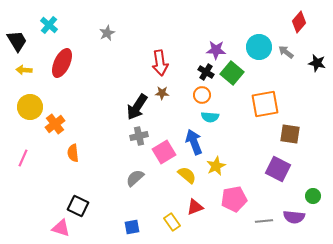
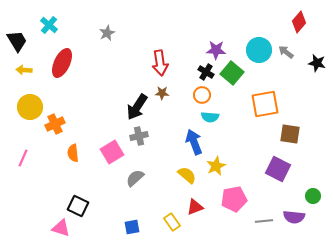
cyan circle: moved 3 px down
orange cross: rotated 12 degrees clockwise
pink square: moved 52 px left
